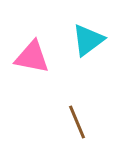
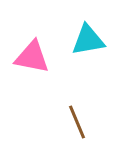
cyan triangle: rotated 27 degrees clockwise
